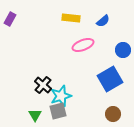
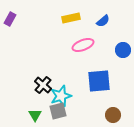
yellow rectangle: rotated 18 degrees counterclockwise
blue square: moved 11 px left, 2 px down; rotated 25 degrees clockwise
brown circle: moved 1 px down
